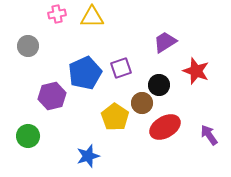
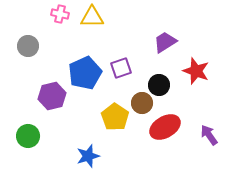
pink cross: moved 3 px right; rotated 24 degrees clockwise
